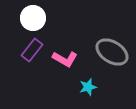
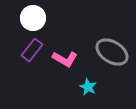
cyan star: rotated 30 degrees counterclockwise
